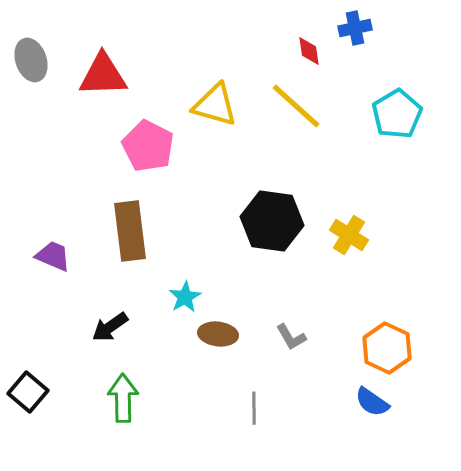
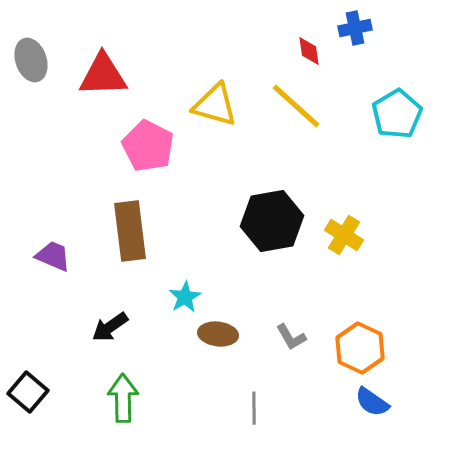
black hexagon: rotated 18 degrees counterclockwise
yellow cross: moved 5 px left
orange hexagon: moved 27 px left
